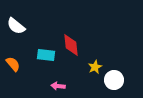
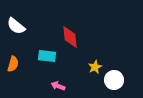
red diamond: moved 1 px left, 8 px up
cyan rectangle: moved 1 px right, 1 px down
orange semicircle: rotated 56 degrees clockwise
pink arrow: rotated 16 degrees clockwise
